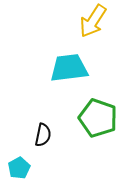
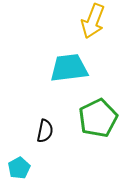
yellow arrow: rotated 12 degrees counterclockwise
green pentagon: rotated 27 degrees clockwise
black semicircle: moved 2 px right, 4 px up
